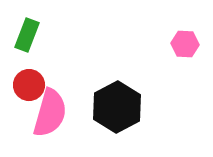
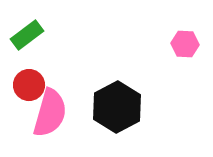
green rectangle: rotated 32 degrees clockwise
